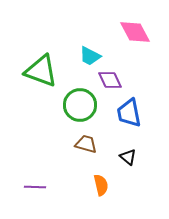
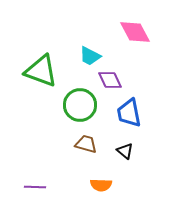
black triangle: moved 3 px left, 6 px up
orange semicircle: rotated 105 degrees clockwise
